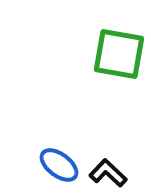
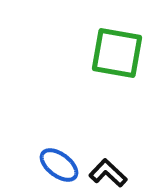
green square: moved 2 px left, 1 px up
